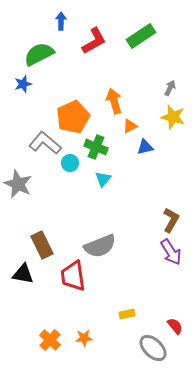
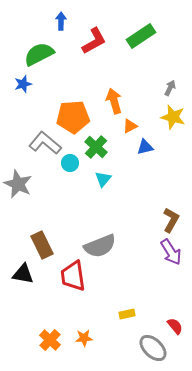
orange pentagon: rotated 20 degrees clockwise
green cross: rotated 20 degrees clockwise
